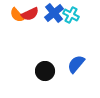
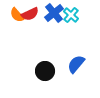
cyan cross: rotated 14 degrees clockwise
